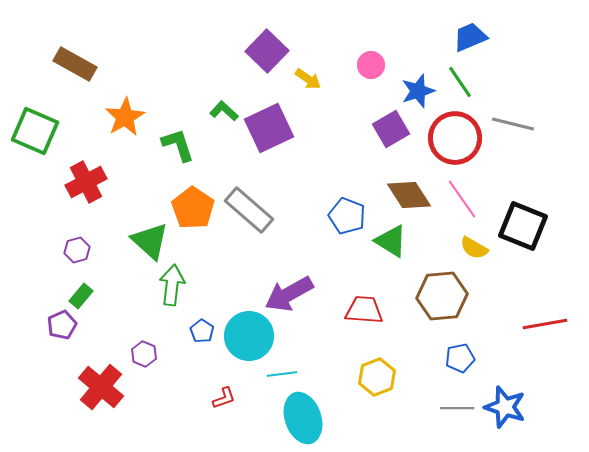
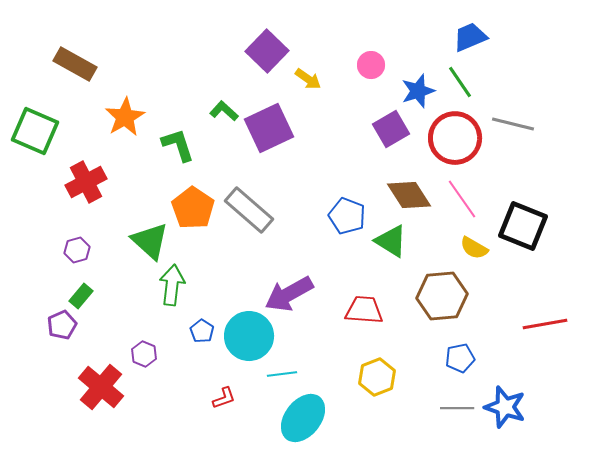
cyan ellipse at (303, 418): rotated 57 degrees clockwise
